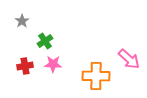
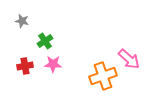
gray star: rotated 24 degrees counterclockwise
orange cross: moved 7 px right; rotated 20 degrees counterclockwise
